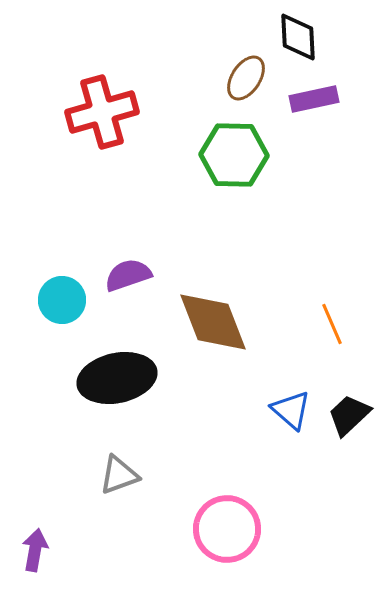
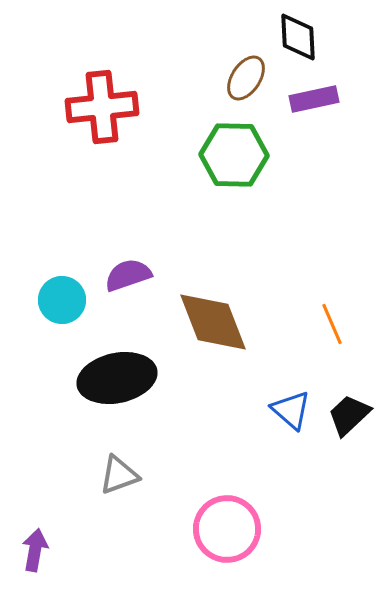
red cross: moved 5 px up; rotated 10 degrees clockwise
